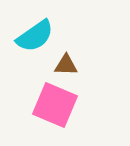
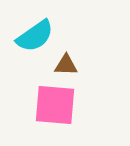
pink square: rotated 18 degrees counterclockwise
